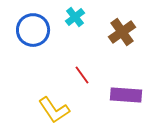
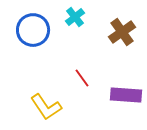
red line: moved 3 px down
yellow L-shape: moved 8 px left, 3 px up
